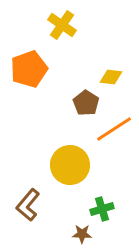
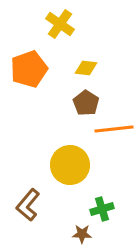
yellow cross: moved 2 px left, 1 px up
yellow diamond: moved 25 px left, 9 px up
orange line: rotated 27 degrees clockwise
